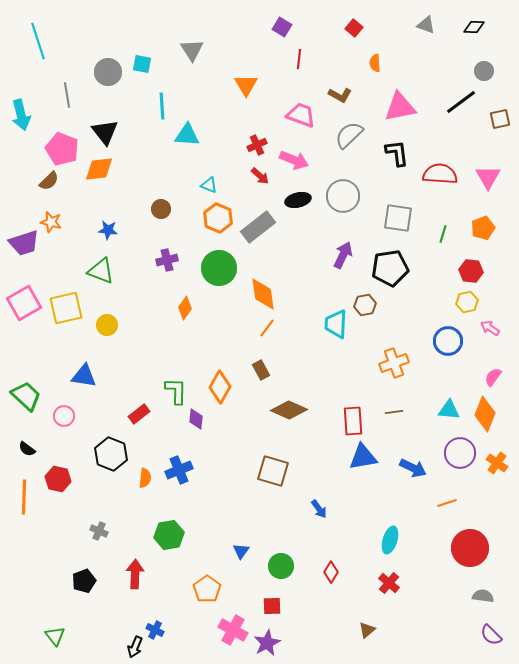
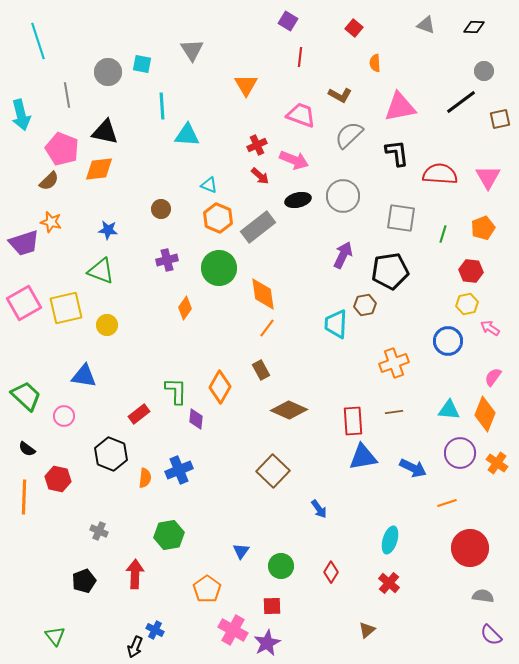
purple square at (282, 27): moved 6 px right, 6 px up
red line at (299, 59): moved 1 px right, 2 px up
black triangle at (105, 132): rotated 40 degrees counterclockwise
gray square at (398, 218): moved 3 px right
black pentagon at (390, 268): moved 3 px down
yellow hexagon at (467, 302): moved 2 px down
brown square at (273, 471): rotated 28 degrees clockwise
